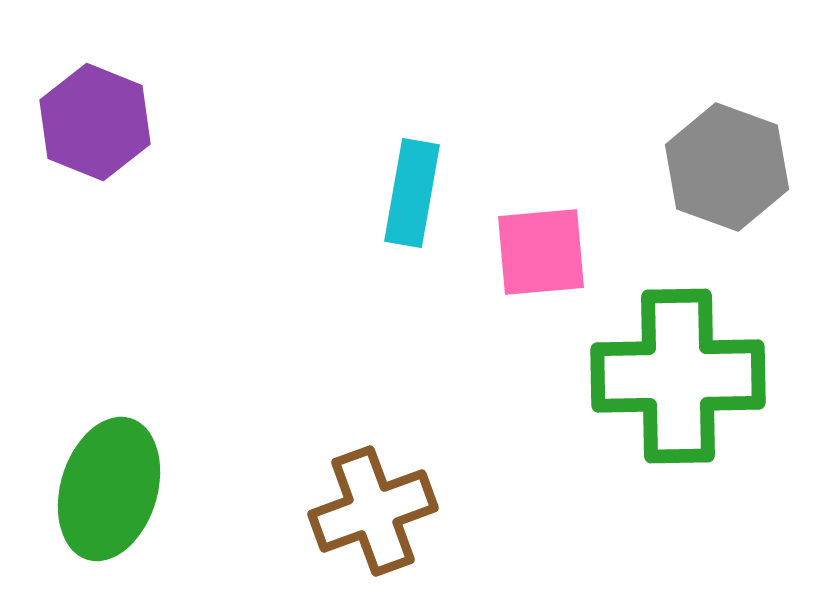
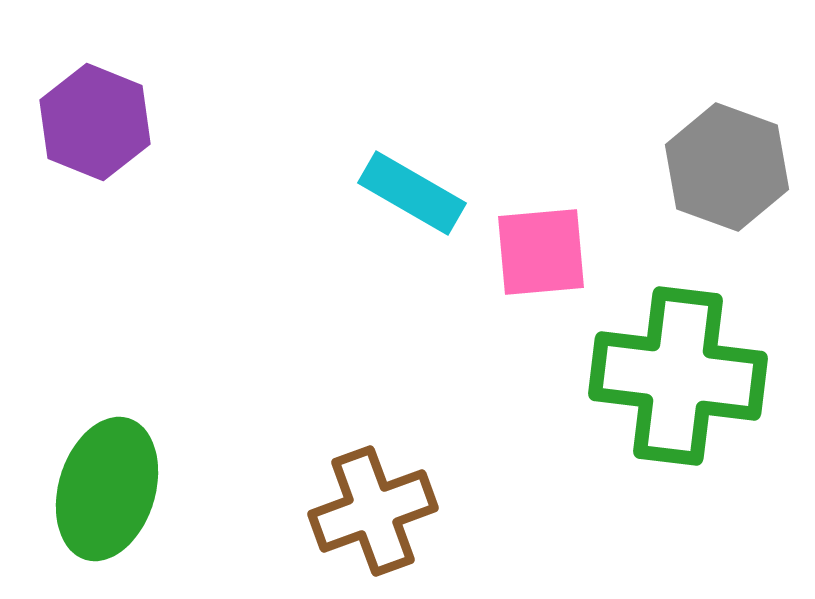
cyan rectangle: rotated 70 degrees counterclockwise
green cross: rotated 8 degrees clockwise
green ellipse: moved 2 px left
